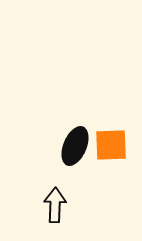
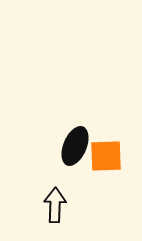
orange square: moved 5 px left, 11 px down
